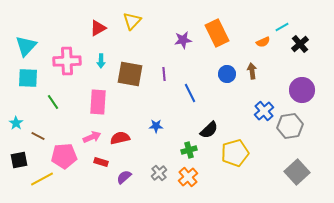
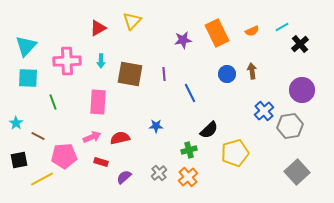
orange semicircle: moved 11 px left, 11 px up
green line: rotated 14 degrees clockwise
